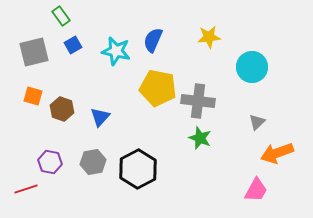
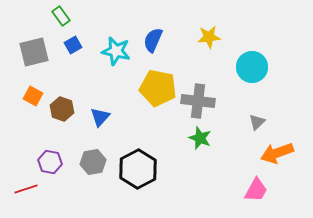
orange square: rotated 12 degrees clockwise
